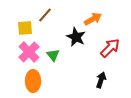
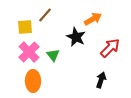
yellow square: moved 1 px up
